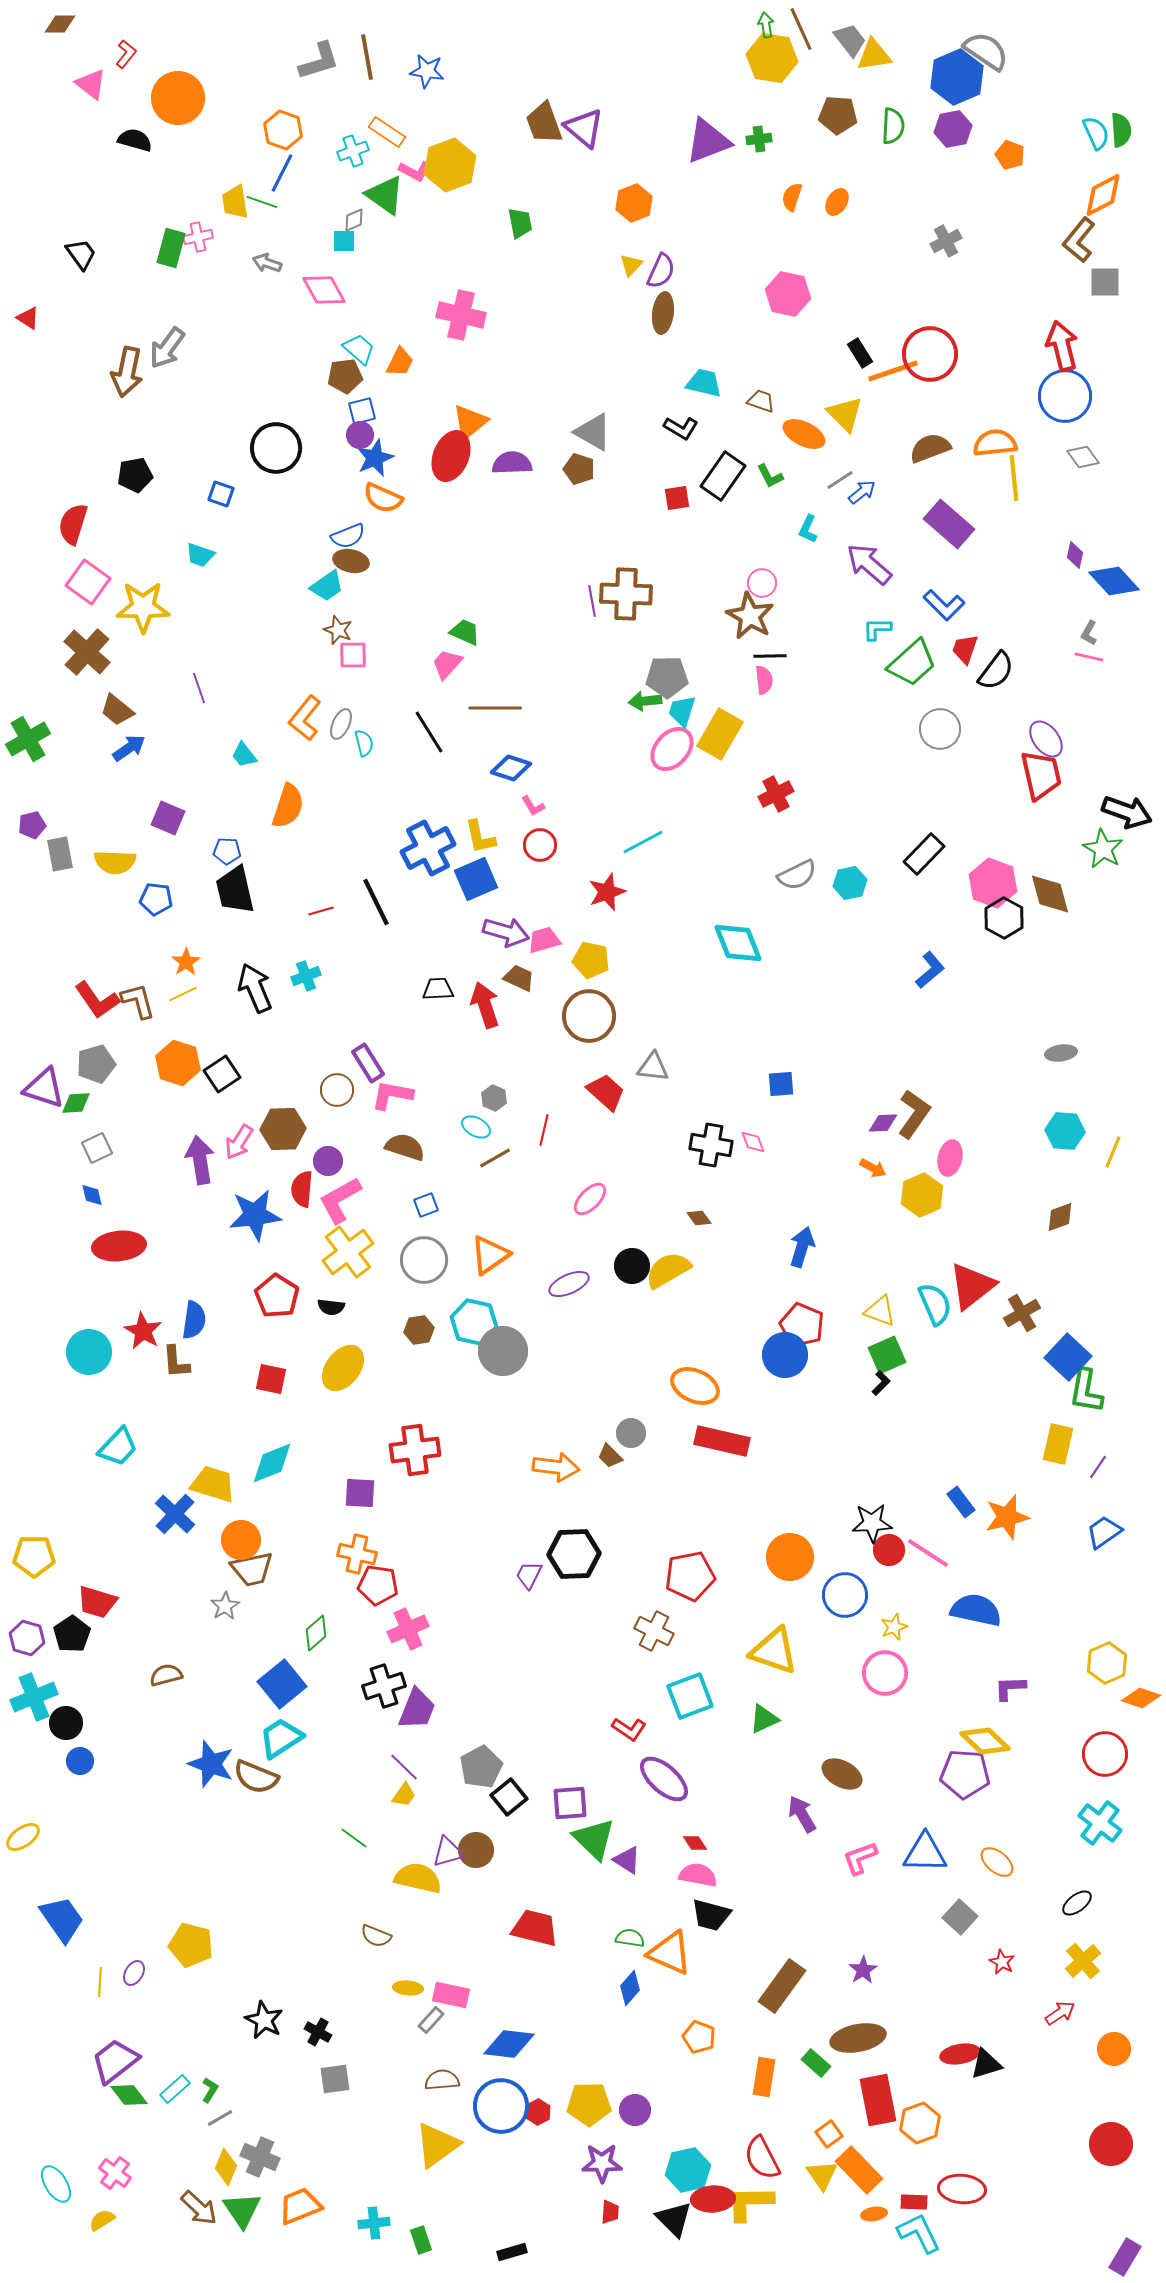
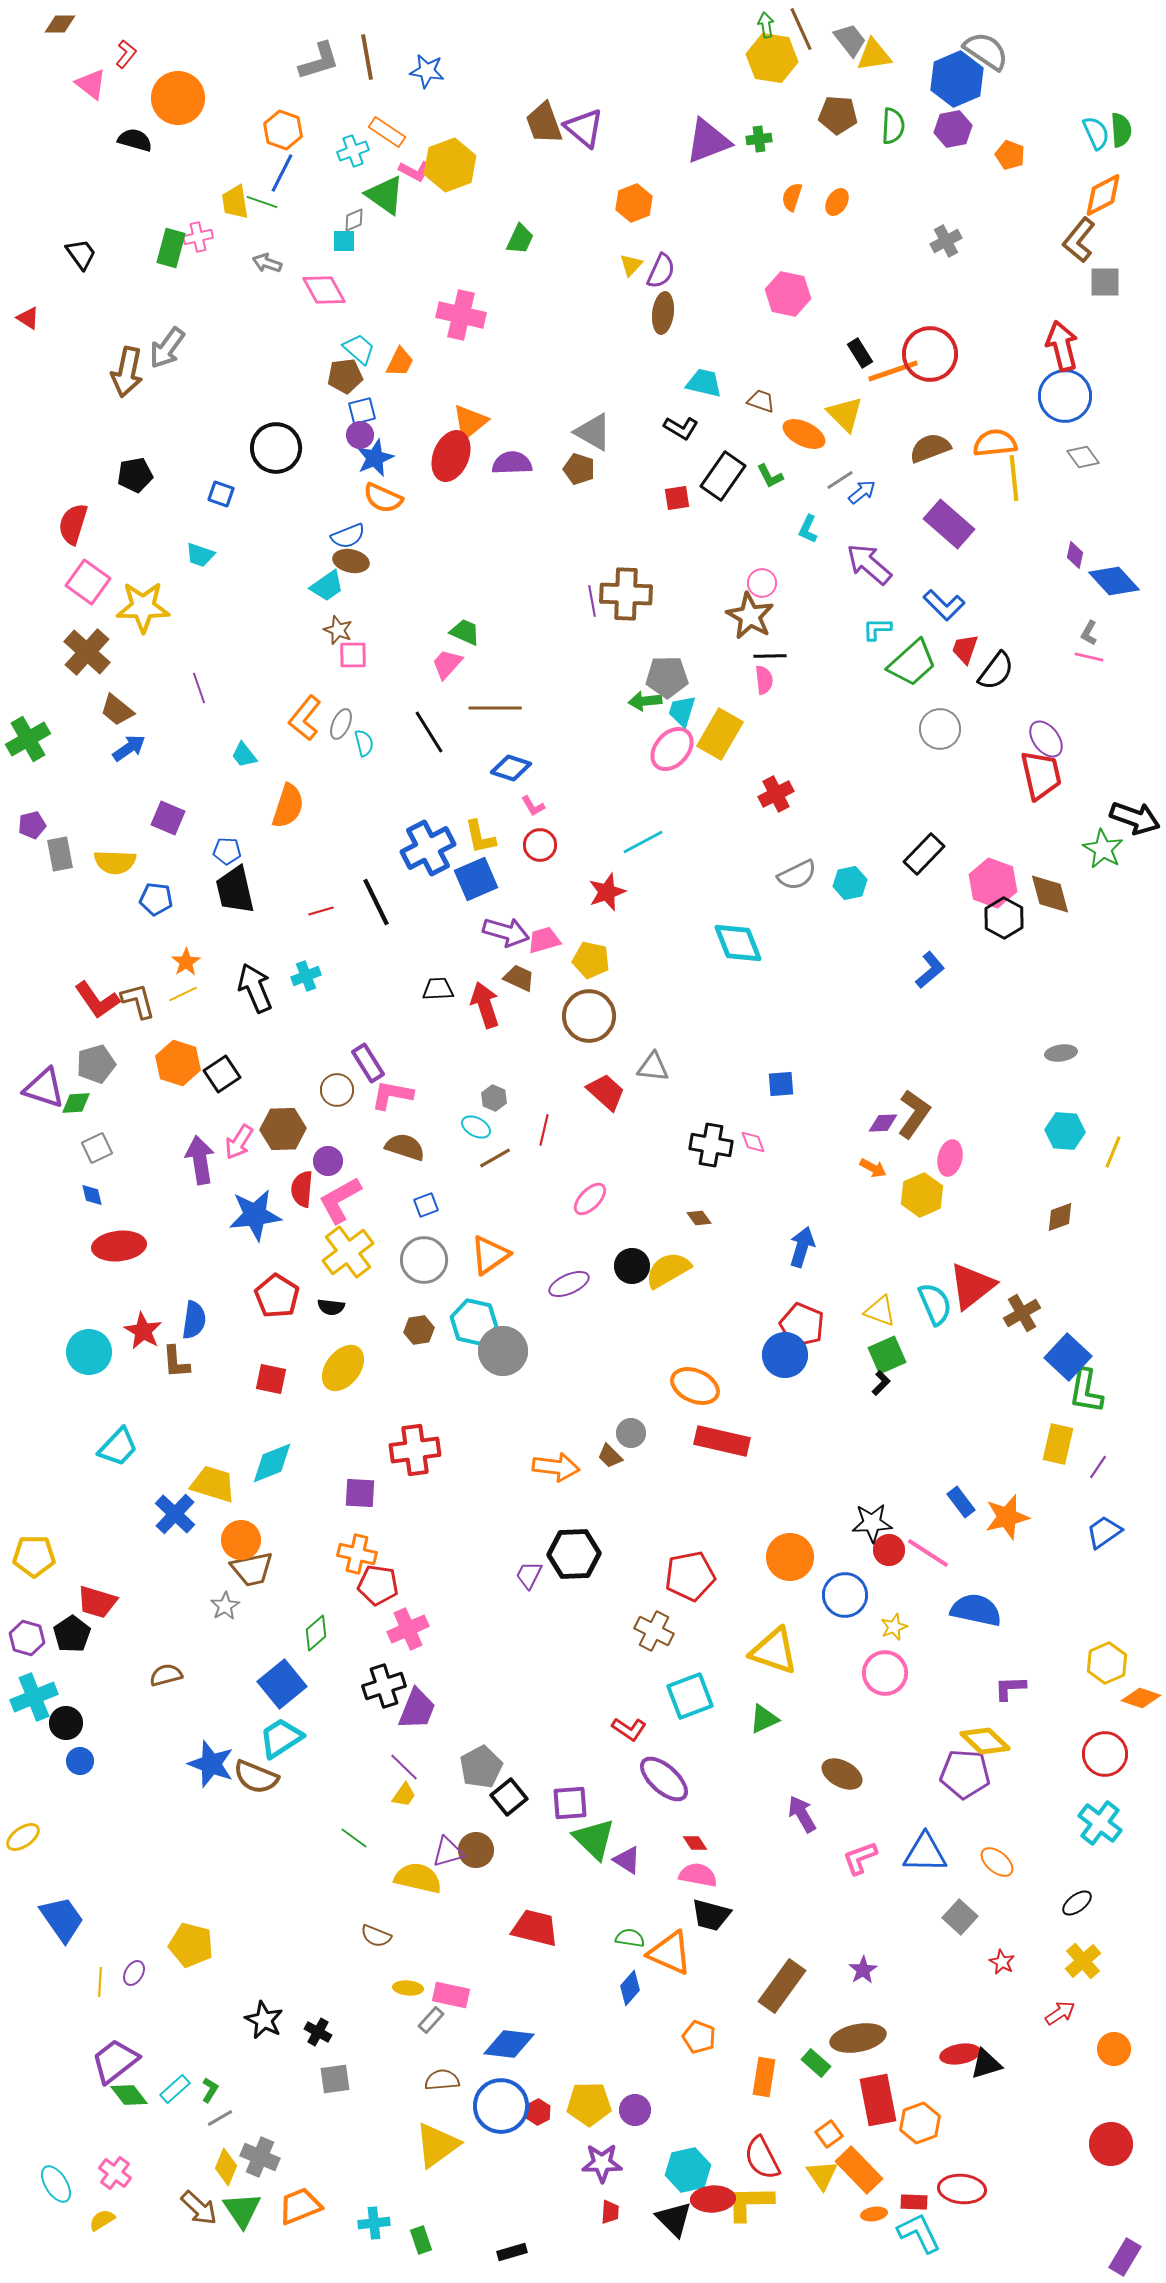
blue hexagon at (957, 77): moved 2 px down
green trapezoid at (520, 223): moved 16 px down; rotated 36 degrees clockwise
black arrow at (1127, 812): moved 8 px right, 6 px down
